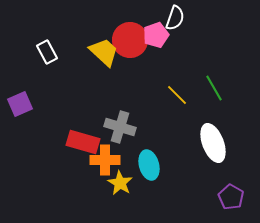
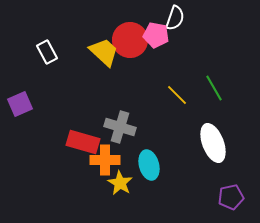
pink pentagon: rotated 30 degrees clockwise
purple pentagon: rotated 30 degrees clockwise
